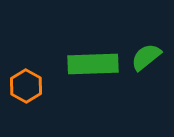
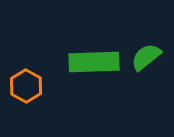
green rectangle: moved 1 px right, 2 px up
